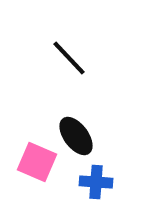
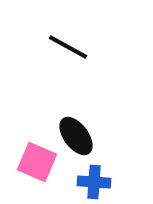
black line: moved 1 px left, 11 px up; rotated 18 degrees counterclockwise
blue cross: moved 2 px left
